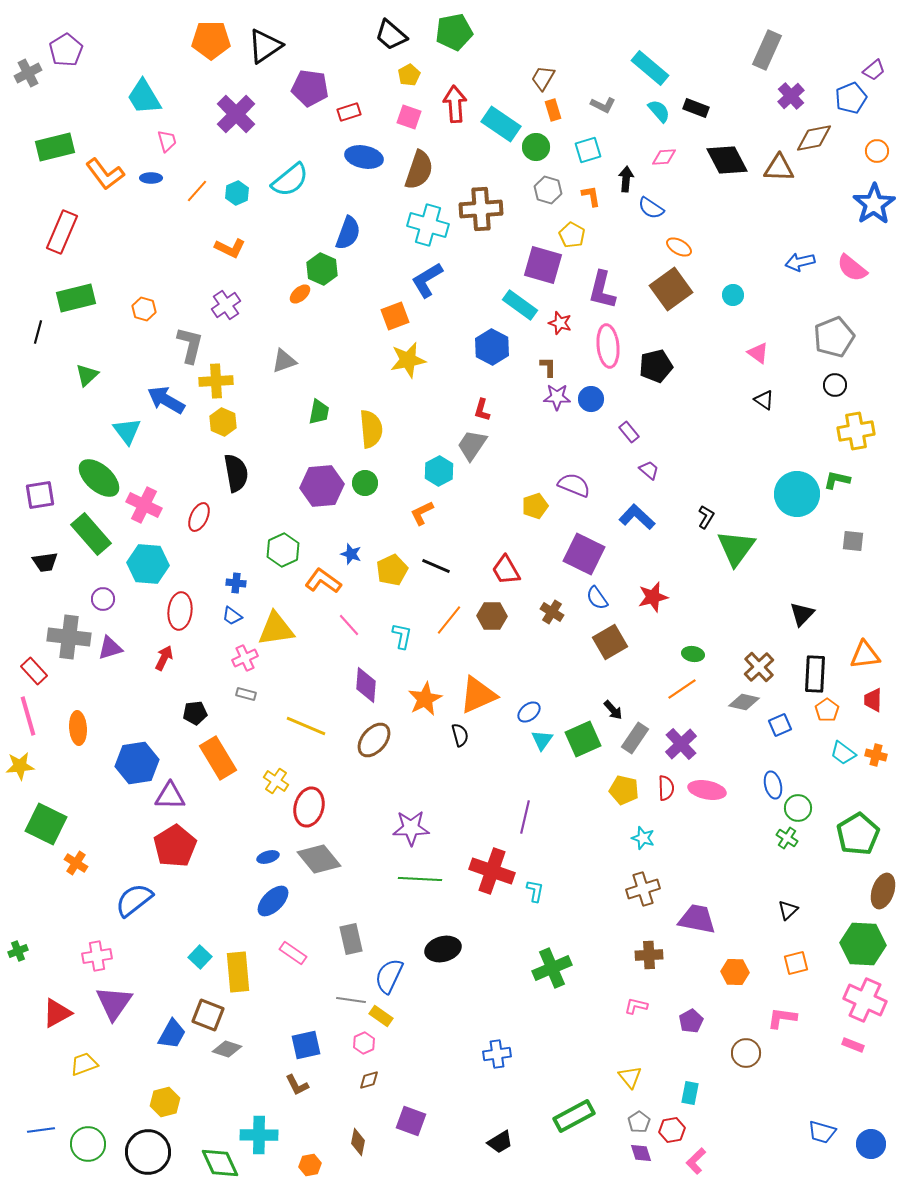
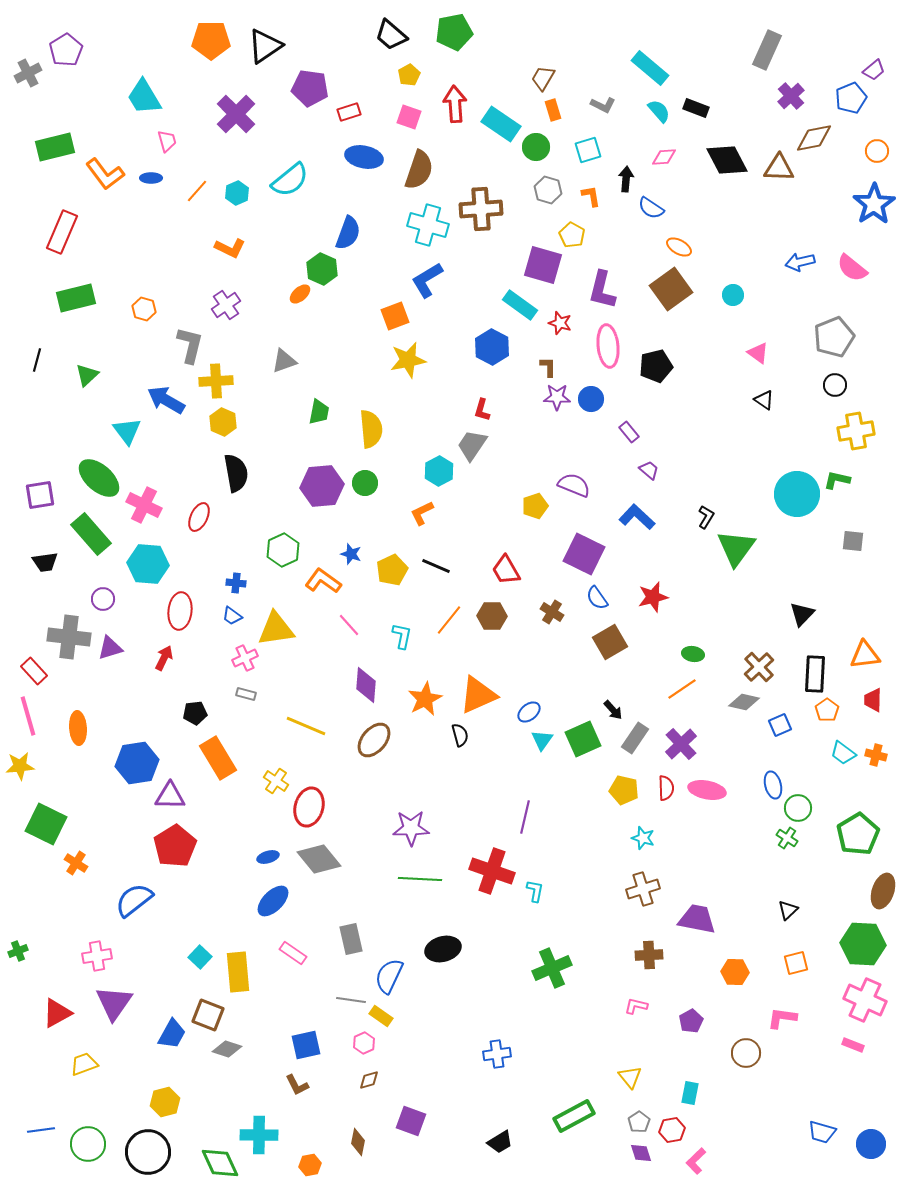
black line at (38, 332): moved 1 px left, 28 px down
